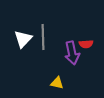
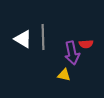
white triangle: rotated 42 degrees counterclockwise
yellow triangle: moved 7 px right, 8 px up
